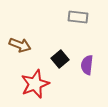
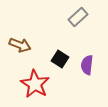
gray rectangle: rotated 48 degrees counterclockwise
black square: rotated 18 degrees counterclockwise
red star: rotated 20 degrees counterclockwise
